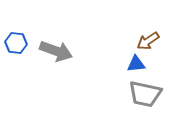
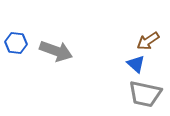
blue triangle: rotated 48 degrees clockwise
